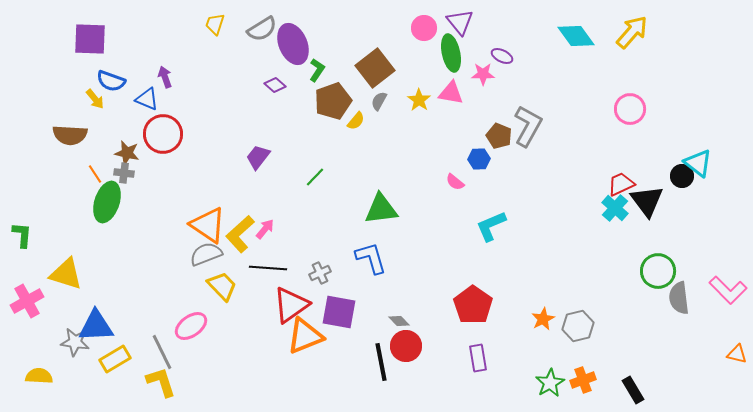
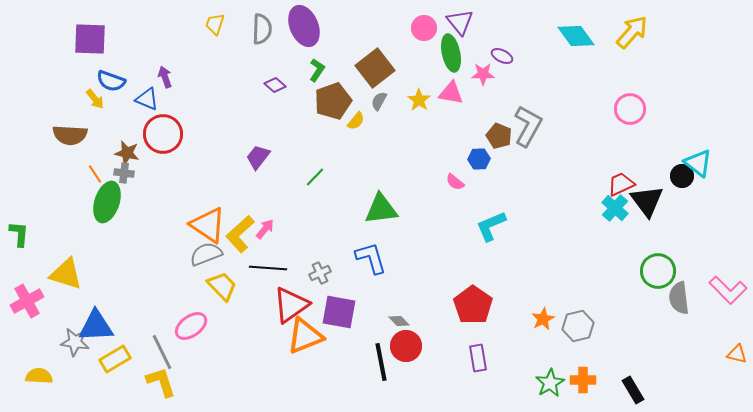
gray semicircle at (262, 29): rotated 56 degrees counterclockwise
purple ellipse at (293, 44): moved 11 px right, 18 px up
green L-shape at (22, 235): moved 3 px left, 1 px up
orange cross at (583, 380): rotated 20 degrees clockwise
